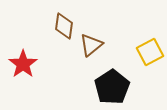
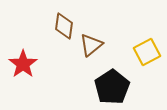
yellow square: moved 3 px left
